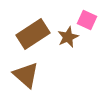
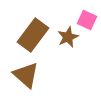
brown rectangle: moved 1 px down; rotated 20 degrees counterclockwise
